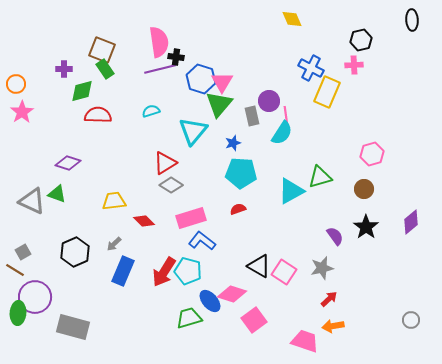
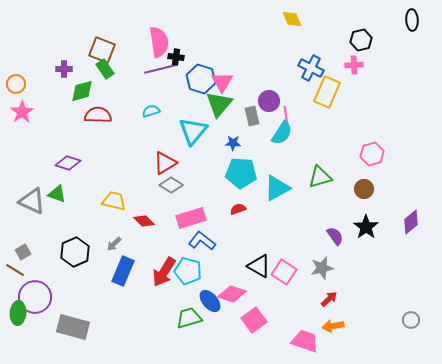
blue star at (233, 143): rotated 21 degrees clockwise
cyan triangle at (291, 191): moved 14 px left, 3 px up
yellow trapezoid at (114, 201): rotated 20 degrees clockwise
